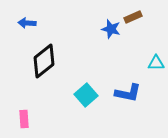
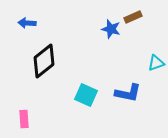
cyan triangle: rotated 18 degrees counterclockwise
cyan square: rotated 25 degrees counterclockwise
